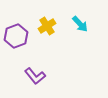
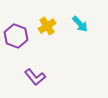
purple hexagon: rotated 20 degrees counterclockwise
purple L-shape: moved 1 px down
